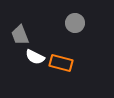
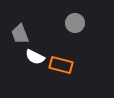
gray trapezoid: moved 1 px up
orange rectangle: moved 2 px down
